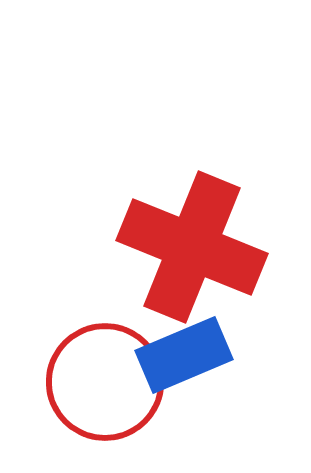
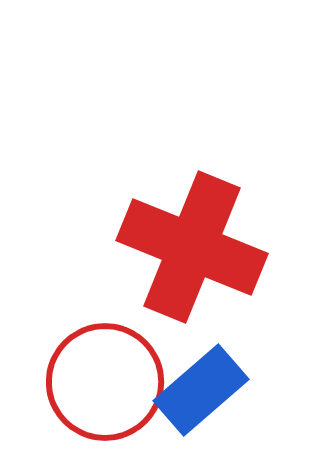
blue rectangle: moved 17 px right, 35 px down; rotated 18 degrees counterclockwise
